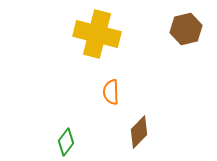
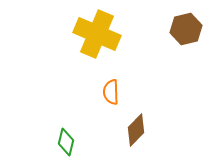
yellow cross: rotated 9 degrees clockwise
brown diamond: moved 3 px left, 2 px up
green diamond: rotated 24 degrees counterclockwise
